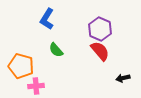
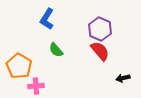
orange pentagon: moved 2 px left; rotated 15 degrees clockwise
